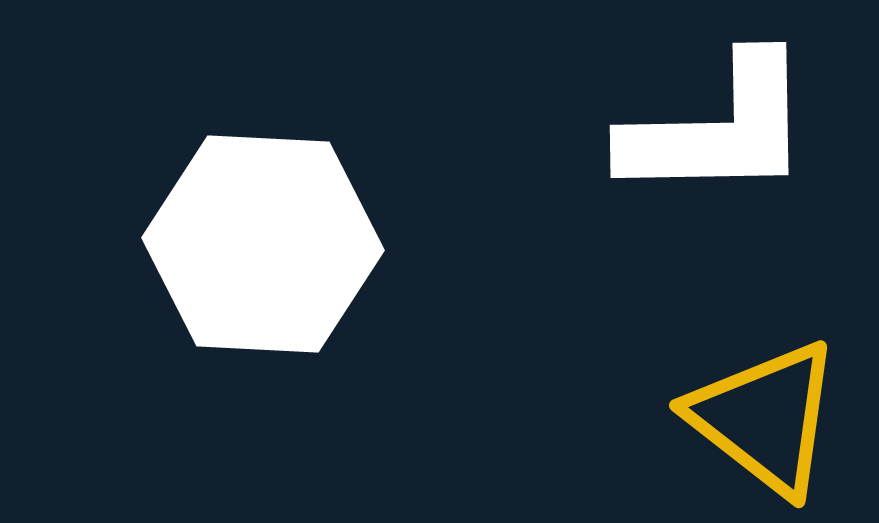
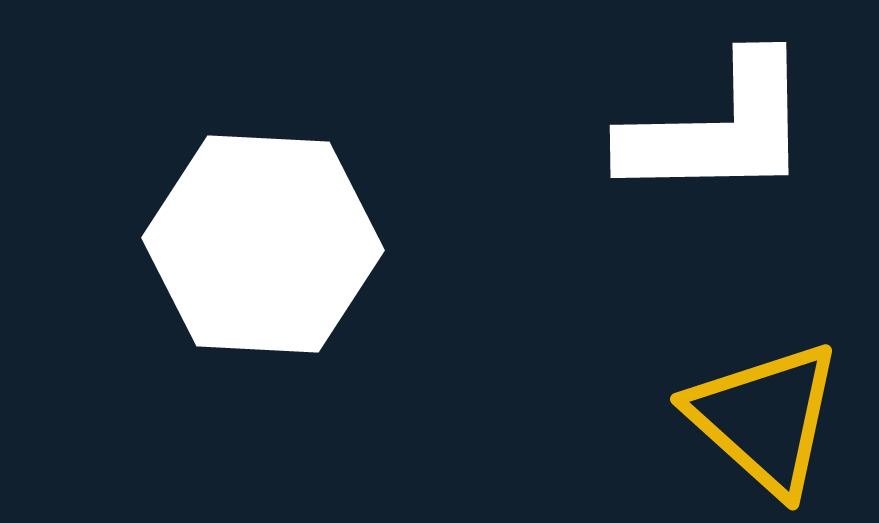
yellow triangle: rotated 4 degrees clockwise
